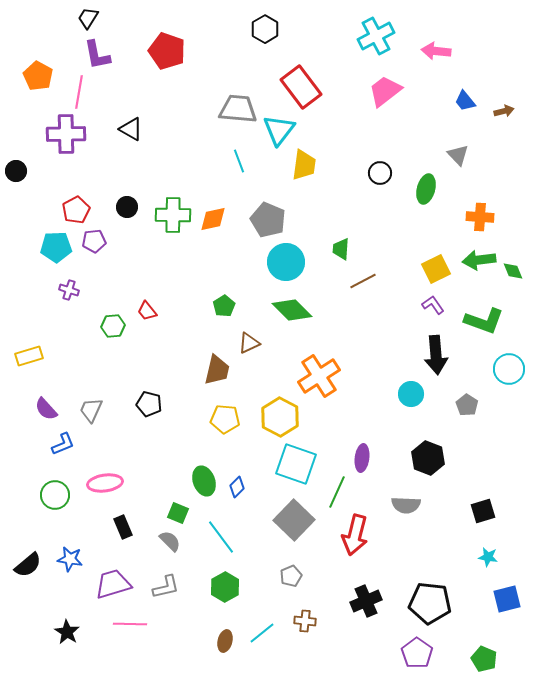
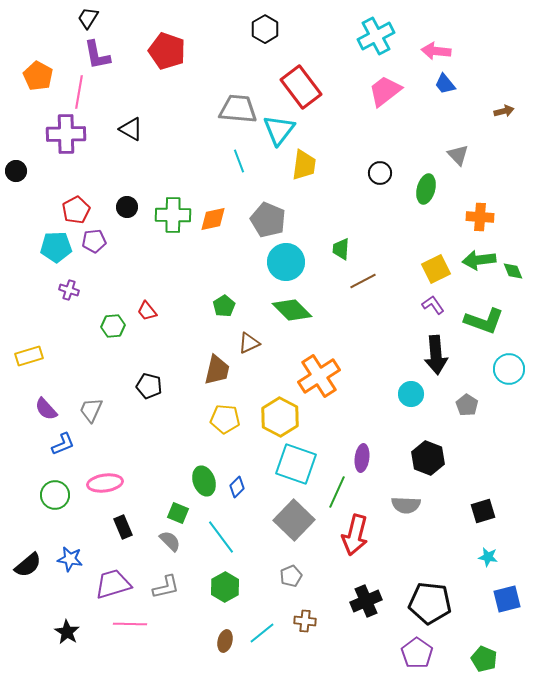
blue trapezoid at (465, 101): moved 20 px left, 17 px up
black pentagon at (149, 404): moved 18 px up
